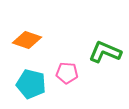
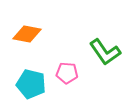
orange diamond: moved 6 px up; rotated 8 degrees counterclockwise
green L-shape: rotated 148 degrees counterclockwise
